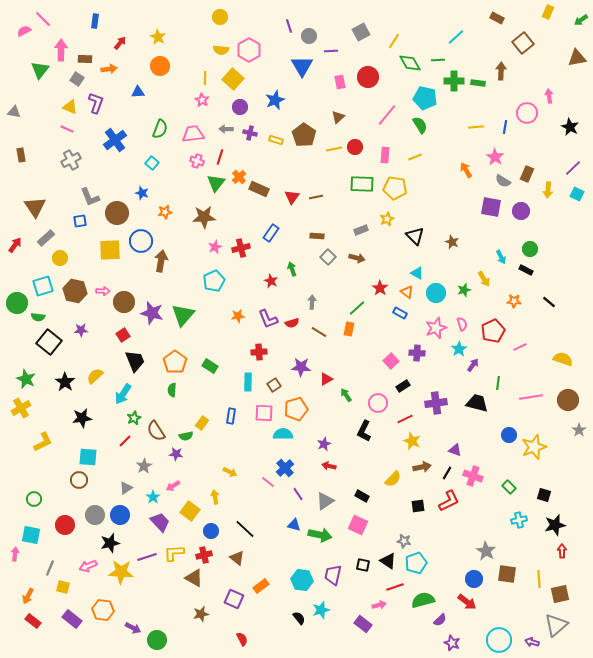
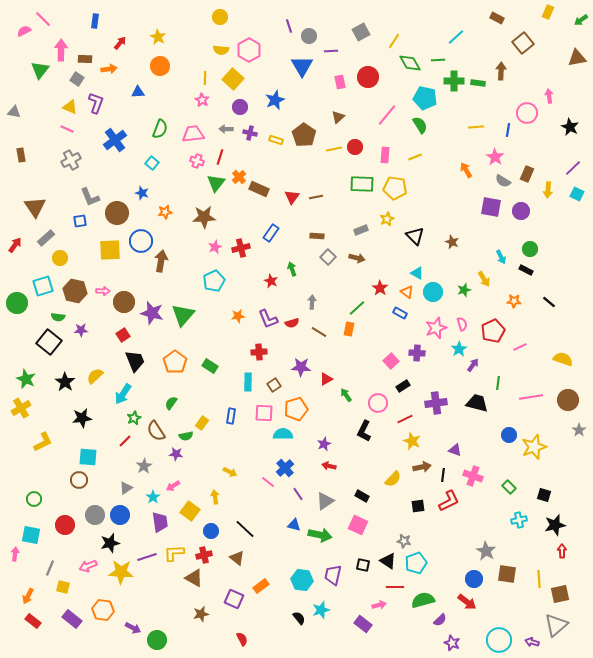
blue line at (505, 127): moved 3 px right, 3 px down
cyan circle at (436, 293): moved 3 px left, 1 px up
green semicircle at (38, 317): moved 20 px right
green semicircle at (172, 390): moved 1 px left, 13 px down; rotated 32 degrees clockwise
black line at (447, 473): moved 4 px left, 2 px down; rotated 24 degrees counterclockwise
purple trapezoid at (160, 522): rotated 35 degrees clockwise
red line at (395, 587): rotated 18 degrees clockwise
